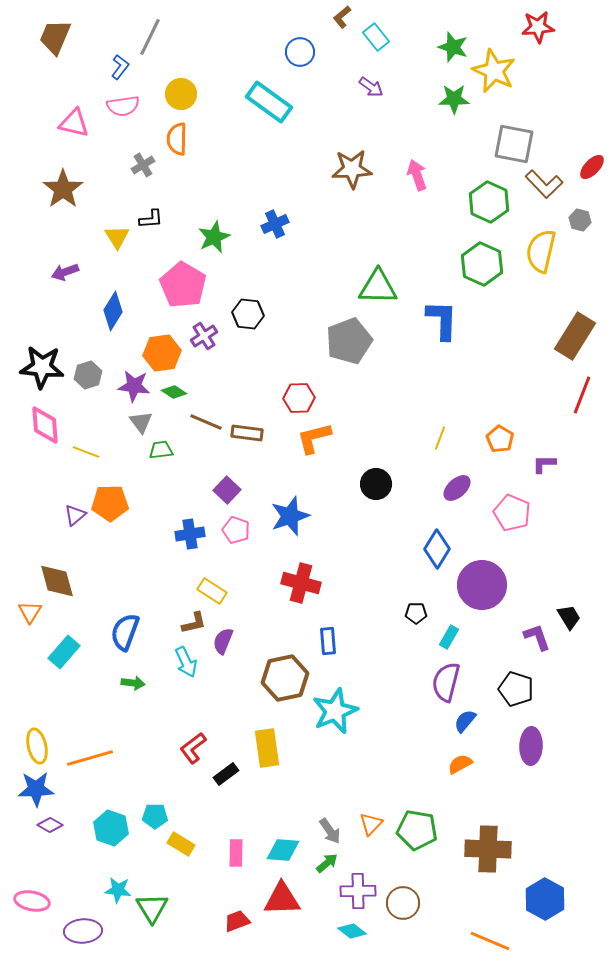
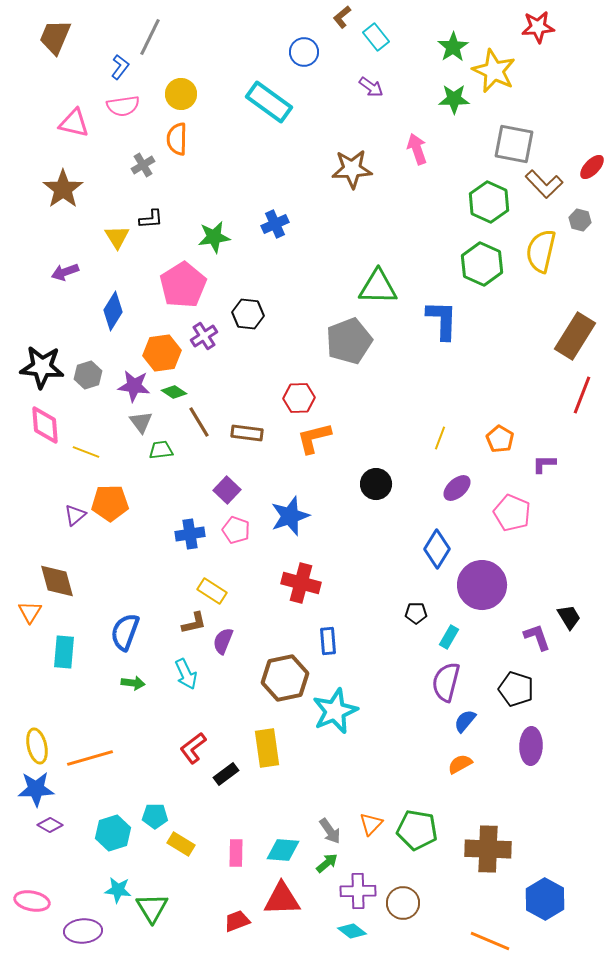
green star at (453, 47): rotated 20 degrees clockwise
blue circle at (300, 52): moved 4 px right
pink arrow at (417, 175): moved 26 px up
green star at (214, 237): rotated 16 degrees clockwise
pink pentagon at (183, 285): rotated 9 degrees clockwise
brown line at (206, 422): moved 7 px left; rotated 36 degrees clockwise
cyan rectangle at (64, 652): rotated 36 degrees counterclockwise
cyan arrow at (186, 662): moved 12 px down
cyan hexagon at (111, 828): moved 2 px right, 5 px down; rotated 24 degrees clockwise
